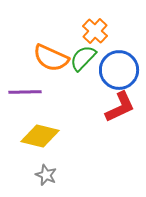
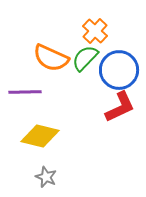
green semicircle: moved 2 px right
gray star: moved 2 px down
